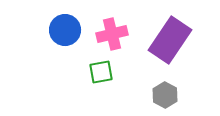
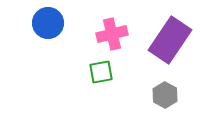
blue circle: moved 17 px left, 7 px up
